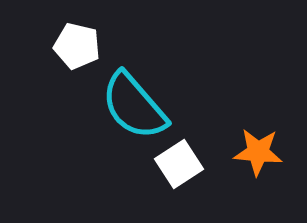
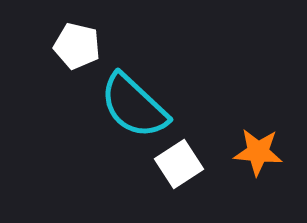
cyan semicircle: rotated 6 degrees counterclockwise
